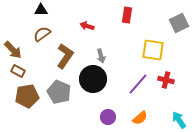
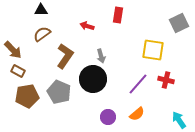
red rectangle: moved 9 px left
orange semicircle: moved 3 px left, 4 px up
